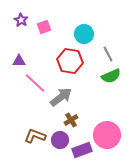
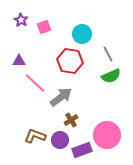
cyan circle: moved 2 px left
